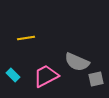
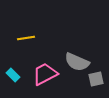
pink trapezoid: moved 1 px left, 2 px up
